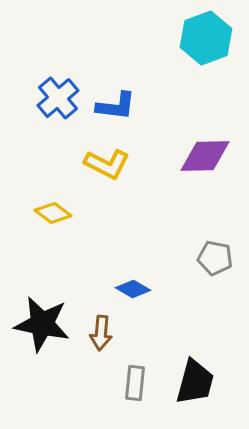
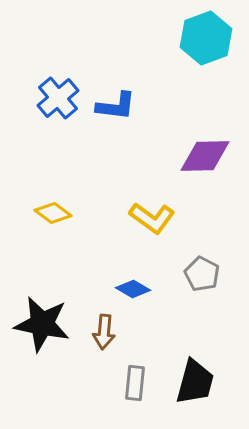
yellow L-shape: moved 45 px right, 54 px down; rotated 9 degrees clockwise
gray pentagon: moved 13 px left, 16 px down; rotated 16 degrees clockwise
brown arrow: moved 3 px right, 1 px up
